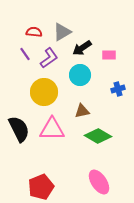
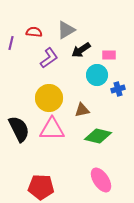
gray triangle: moved 4 px right, 2 px up
black arrow: moved 1 px left, 2 px down
purple line: moved 14 px left, 11 px up; rotated 48 degrees clockwise
cyan circle: moved 17 px right
yellow circle: moved 5 px right, 6 px down
brown triangle: moved 1 px up
green diamond: rotated 16 degrees counterclockwise
pink ellipse: moved 2 px right, 2 px up
red pentagon: rotated 25 degrees clockwise
